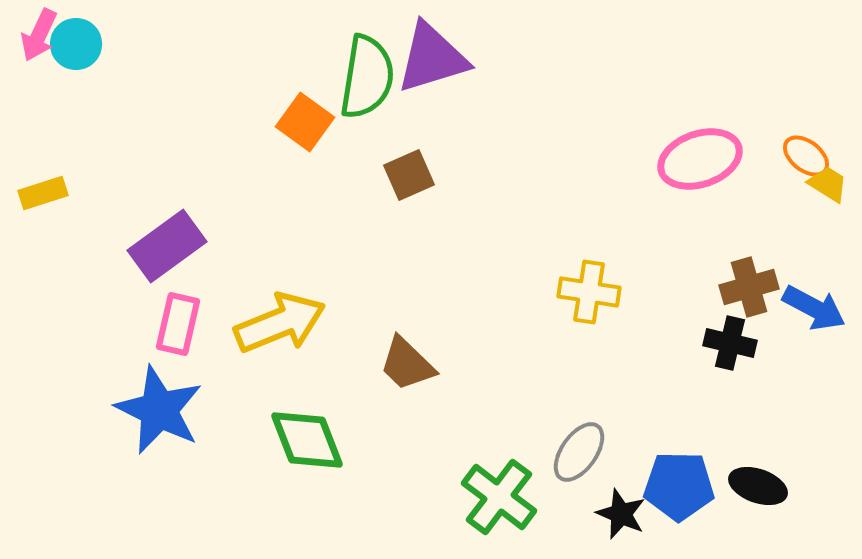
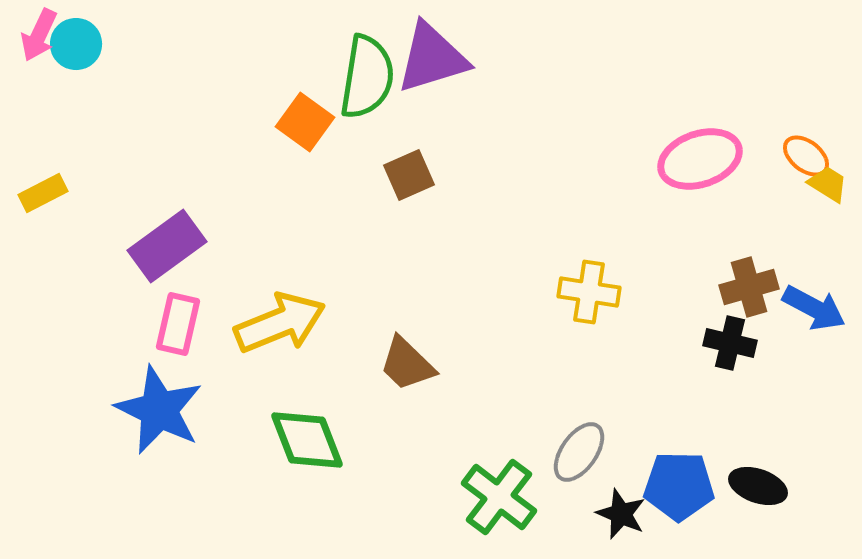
yellow rectangle: rotated 9 degrees counterclockwise
